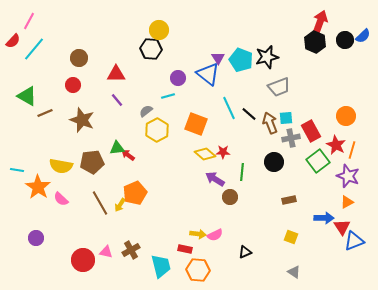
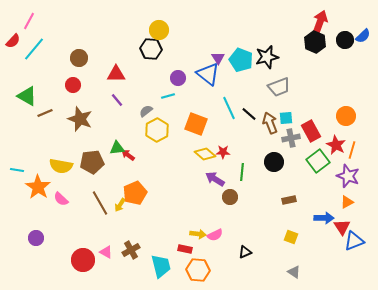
brown star at (82, 120): moved 2 px left, 1 px up
pink triangle at (106, 252): rotated 16 degrees clockwise
